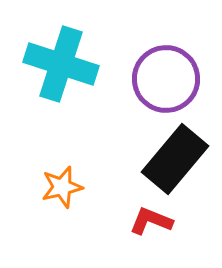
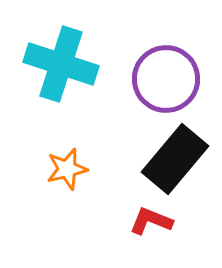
orange star: moved 5 px right, 18 px up
